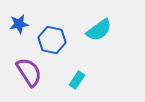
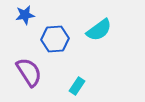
blue star: moved 6 px right, 9 px up
blue hexagon: moved 3 px right, 1 px up; rotated 16 degrees counterclockwise
cyan rectangle: moved 6 px down
